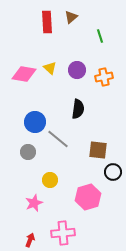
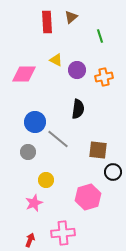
yellow triangle: moved 6 px right, 8 px up; rotated 16 degrees counterclockwise
pink diamond: rotated 10 degrees counterclockwise
yellow circle: moved 4 px left
